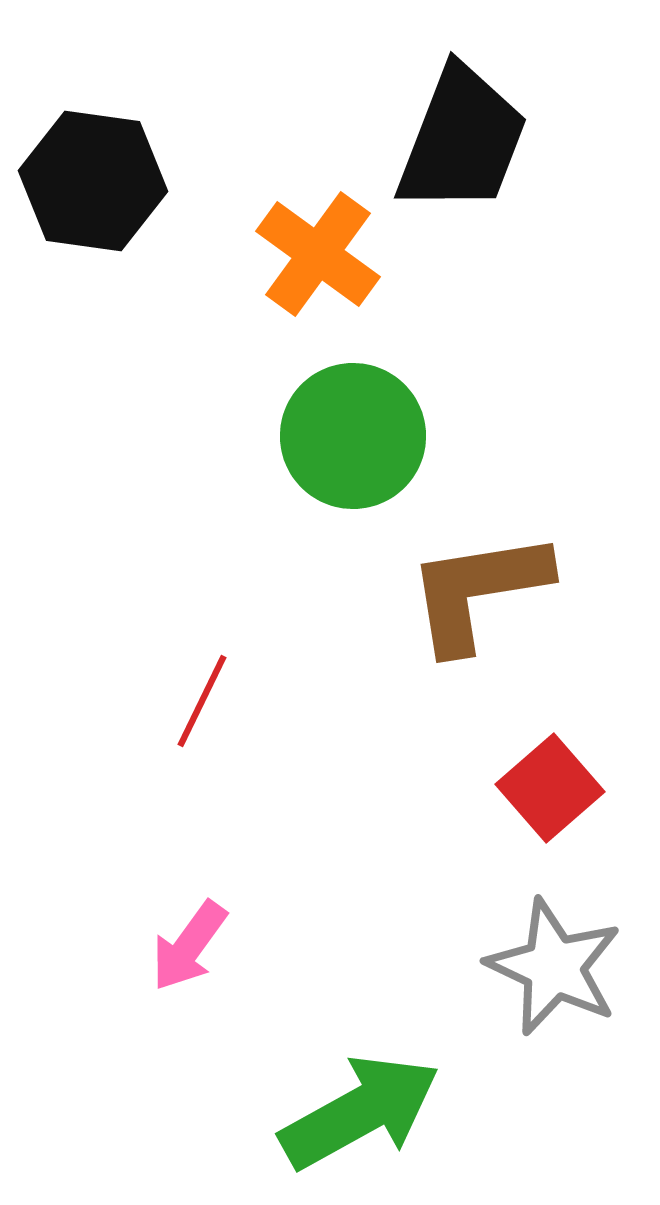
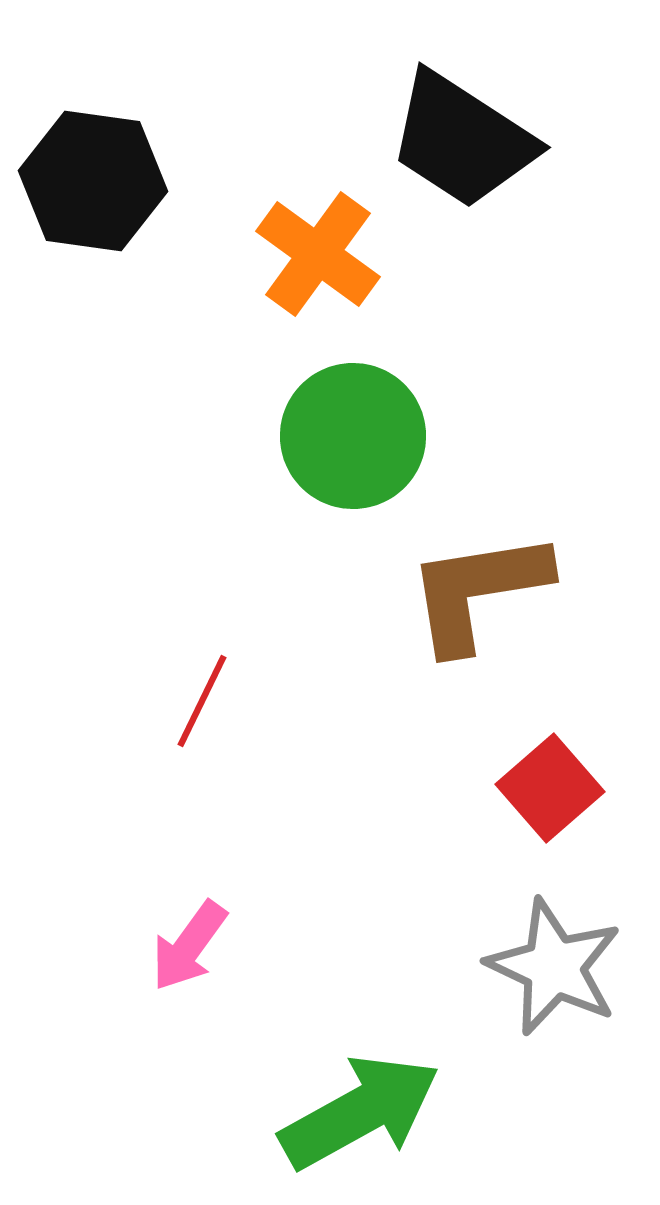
black trapezoid: rotated 102 degrees clockwise
